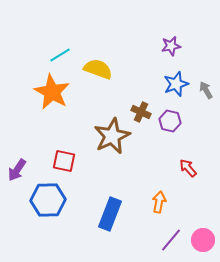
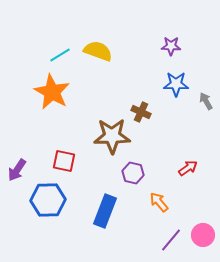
purple star: rotated 12 degrees clockwise
yellow semicircle: moved 18 px up
blue star: rotated 20 degrees clockwise
gray arrow: moved 11 px down
purple hexagon: moved 37 px left, 52 px down
brown star: rotated 24 degrees clockwise
red arrow: rotated 96 degrees clockwise
orange arrow: rotated 50 degrees counterclockwise
blue rectangle: moved 5 px left, 3 px up
pink circle: moved 5 px up
